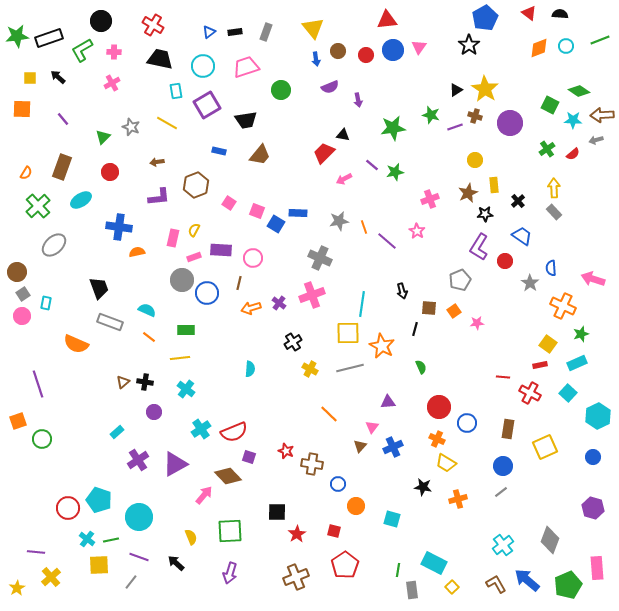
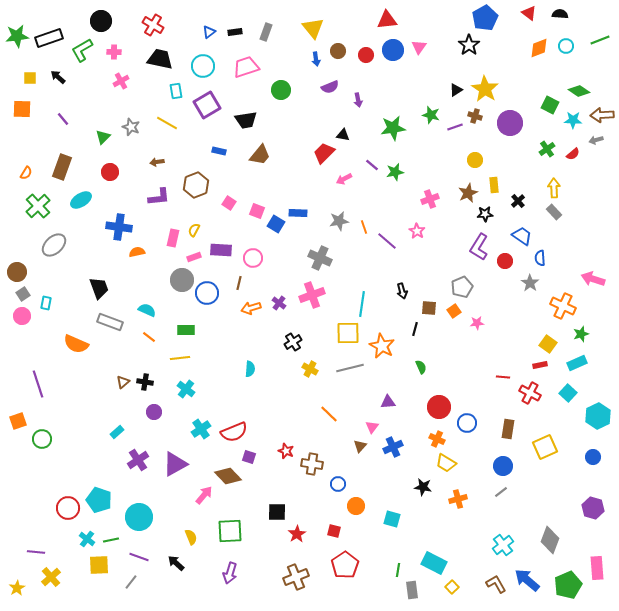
pink cross at (112, 83): moved 9 px right, 2 px up
blue semicircle at (551, 268): moved 11 px left, 10 px up
gray pentagon at (460, 280): moved 2 px right, 7 px down
